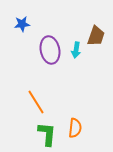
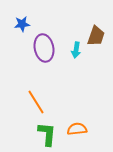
purple ellipse: moved 6 px left, 2 px up
orange semicircle: moved 2 px right, 1 px down; rotated 102 degrees counterclockwise
